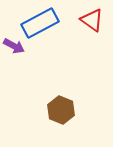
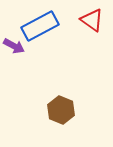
blue rectangle: moved 3 px down
